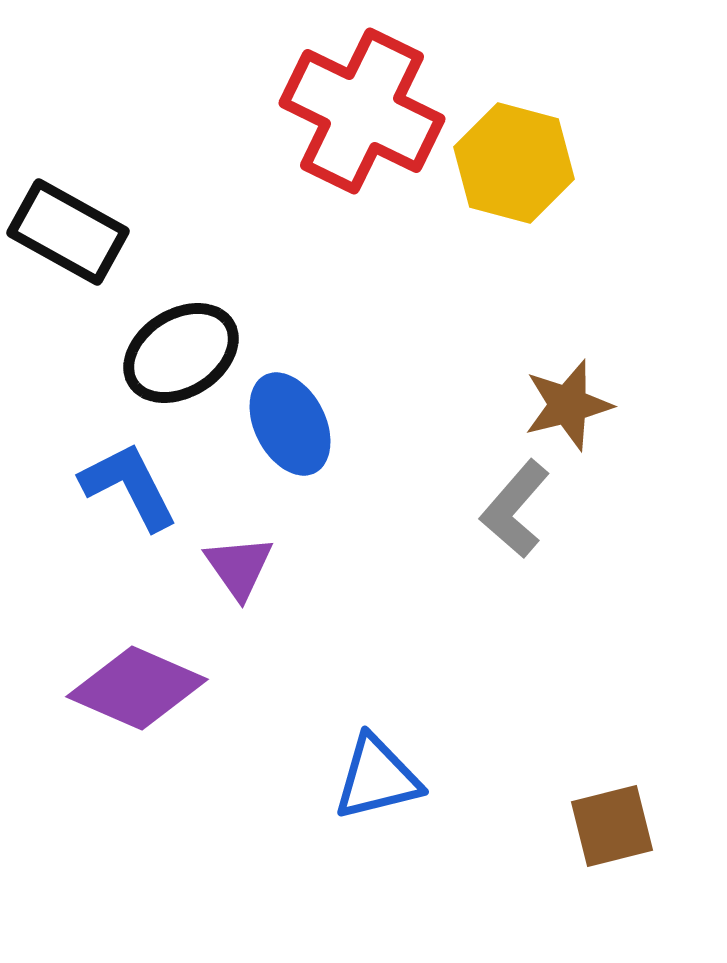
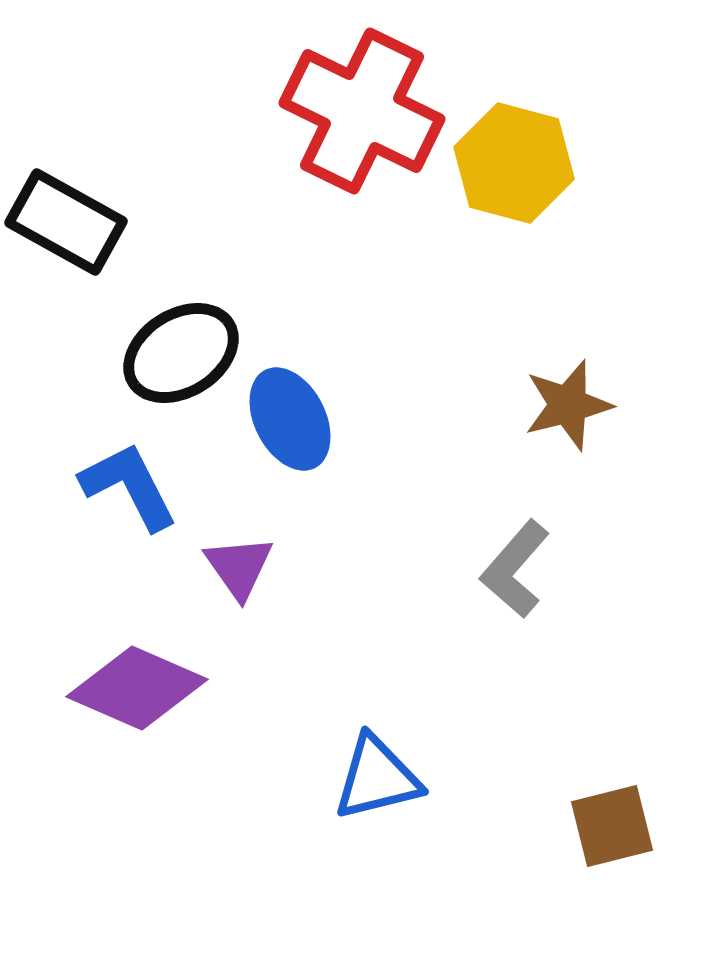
black rectangle: moved 2 px left, 10 px up
blue ellipse: moved 5 px up
gray L-shape: moved 60 px down
